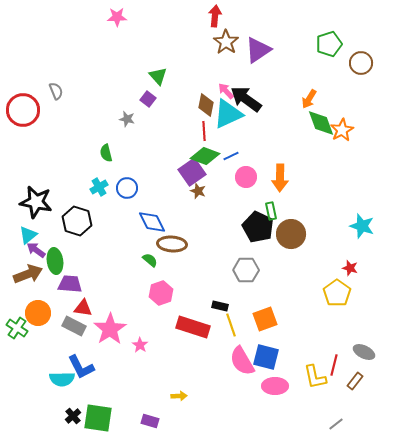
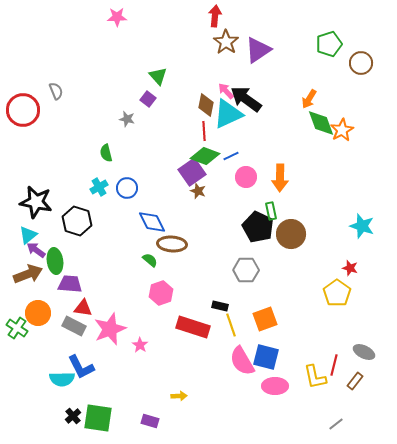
pink star at (110, 329): rotated 12 degrees clockwise
